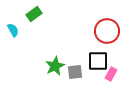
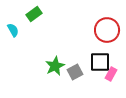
red circle: moved 1 px up
black square: moved 2 px right, 1 px down
gray square: rotated 21 degrees counterclockwise
